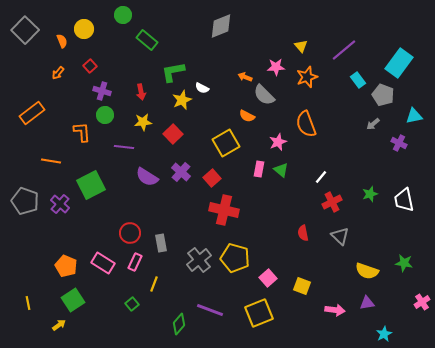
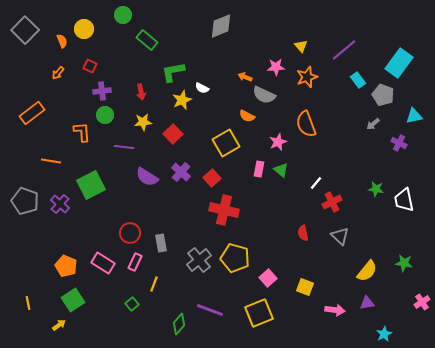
red square at (90, 66): rotated 24 degrees counterclockwise
purple cross at (102, 91): rotated 24 degrees counterclockwise
gray semicircle at (264, 95): rotated 20 degrees counterclockwise
white line at (321, 177): moved 5 px left, 6 px down
green star at (370, 194): moved 6 px right, 5 px up; rotated 28 degrees clockwise
yellow semicircle at (367, 271): rotated 70 degrees counterclockwise
yellow square at (302, 286): moved 3 px right, 1 px down
